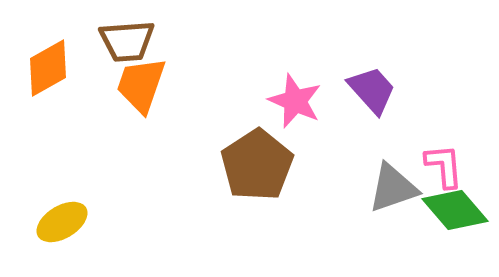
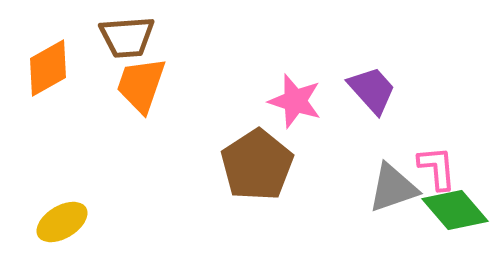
brown trapezoid: moved 4 px up
pink star: rotated 6 degrees counterclockwise
pink L-shape: moved 7 px left, 2 px down
